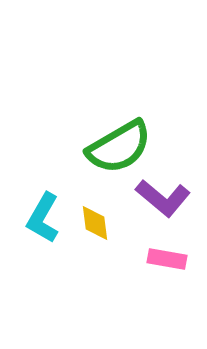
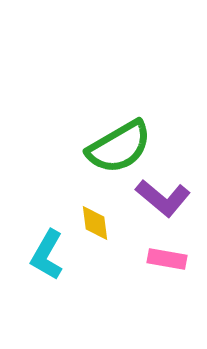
cyan L-shape: moved 4 px right, 37 px down
